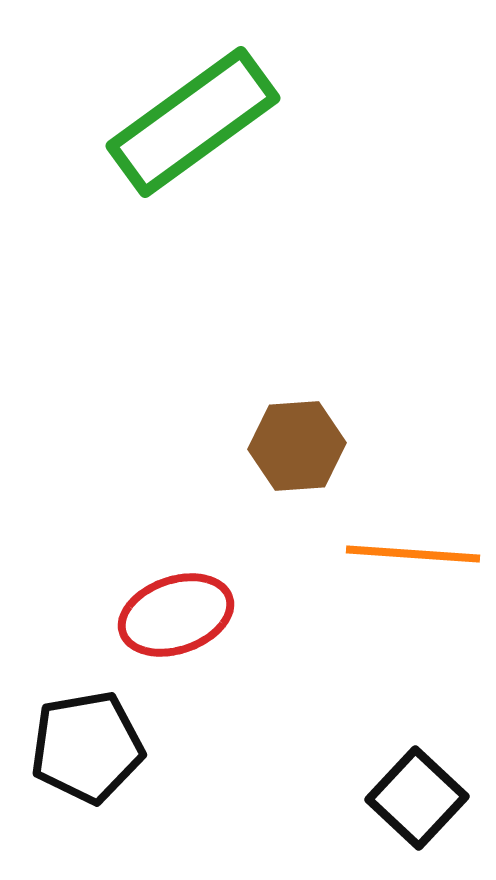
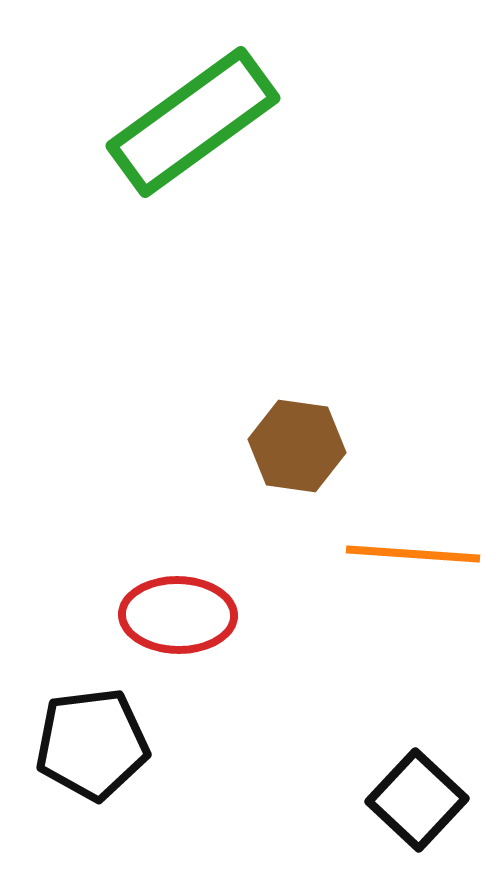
brown hexagon: rotated 12 degrees clockwise
red ellipse: moved 2 px right; rotated 20 degrees clockwise
black pentagon: moved 5 px right, 3 px up; rotated 3 degrees clockwise
black square: moved 2 px down
